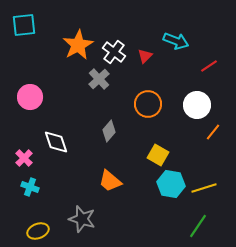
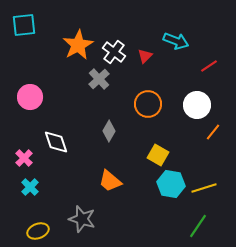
gray diamond: rotated 10 degrees counterclockwise
cyan cross: rotated 24 degrees clockwise
